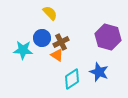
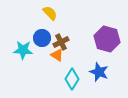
purple hexagon: moved 1 px left, 2 px down
cyan diamond: rotated 25 degrees counterclockwise
